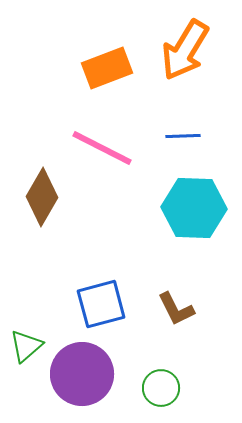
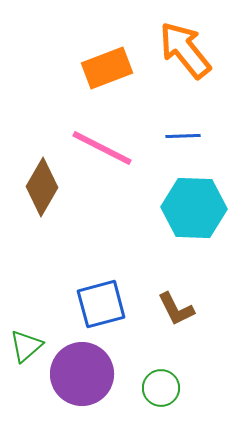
orange arrow: rotated 110 degrees clockwise
brown diamond: moved 10 px up
